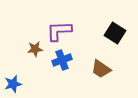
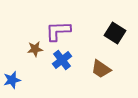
purple L-shape: moved 1 px left
blue cross: rotated 18 degrees counterclockwise
blue star: moved 1 px left, 4 px up
